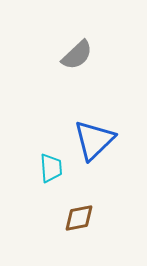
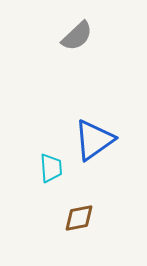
gray semicircle: moved 19 px up
blue triangle: rotated 9 degrees clockwise
